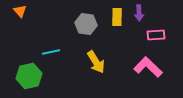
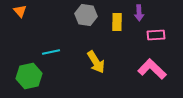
yellow rectangle: moved 5 px down
gray hexagon: moved 9 px up
pink L-shape: moved 4 px right, 2 px down
